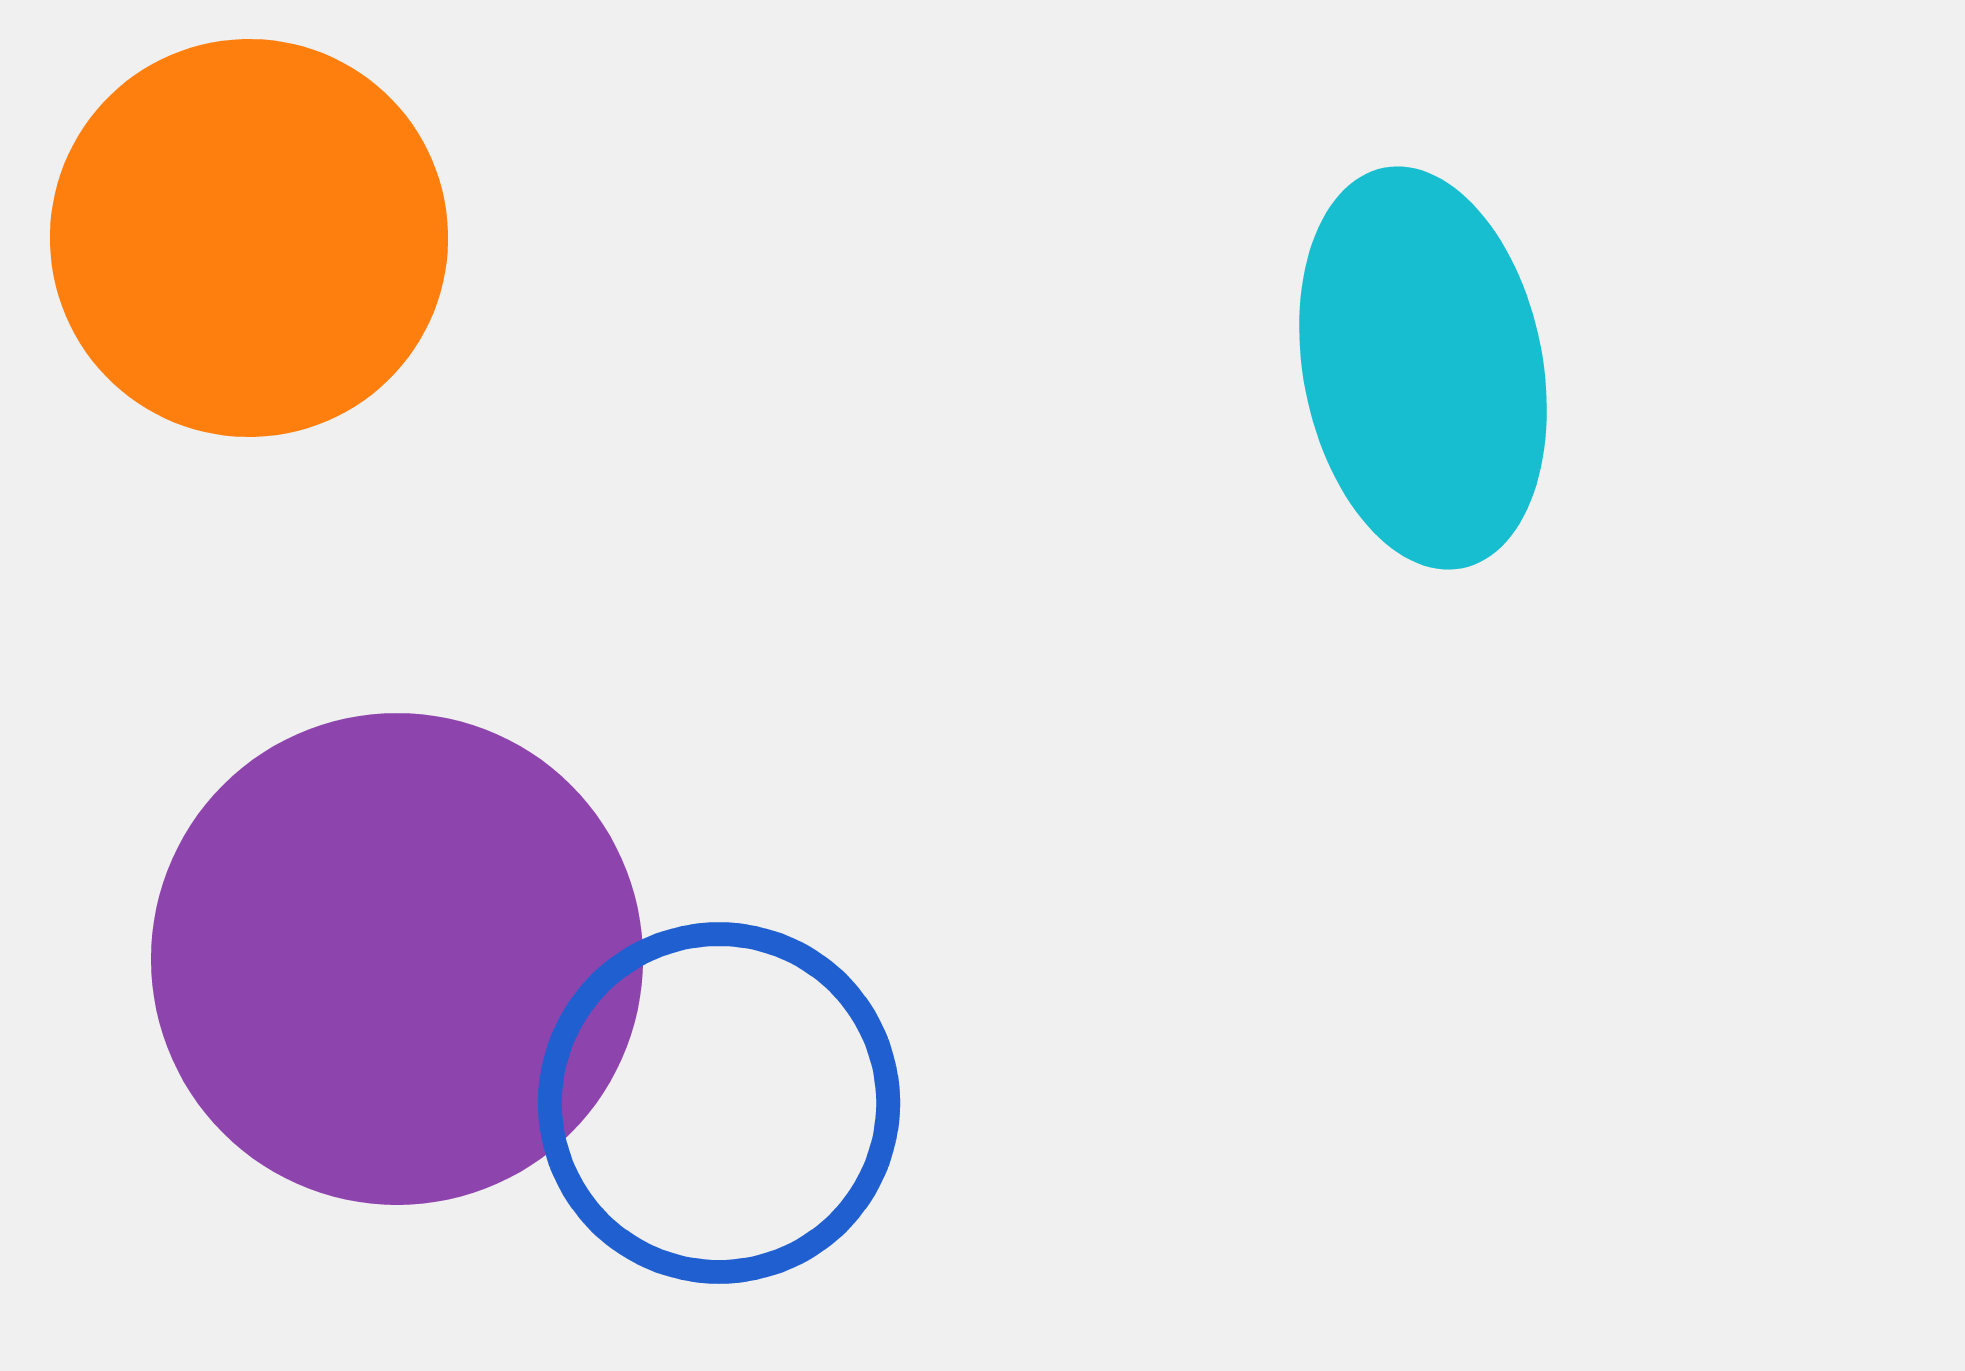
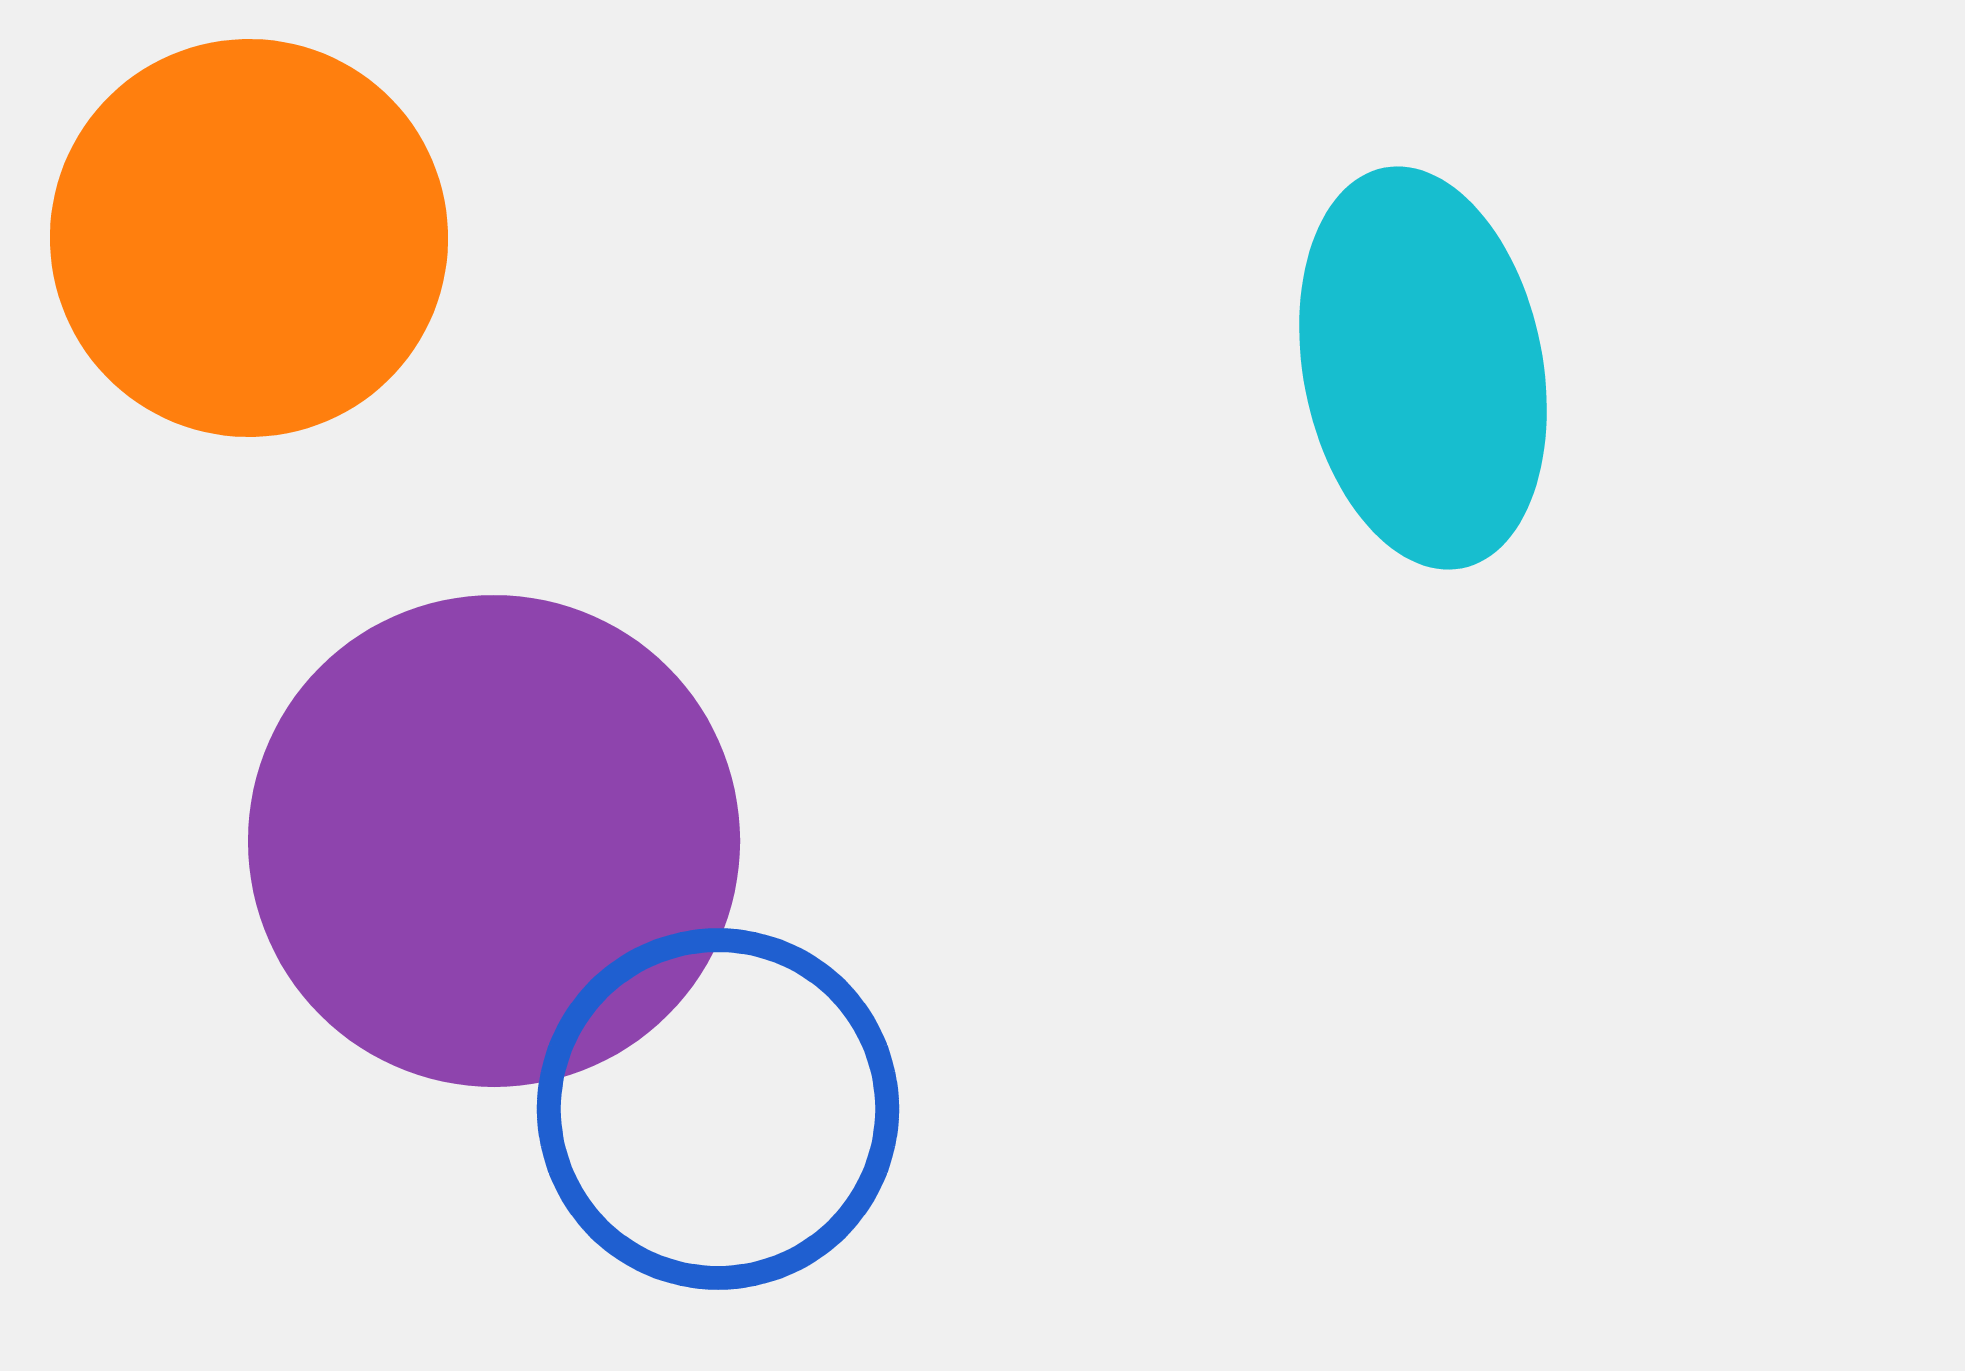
purple circle: moved 97 px right, 118 px up
blue circle: moved 1 px left, 6 px down
